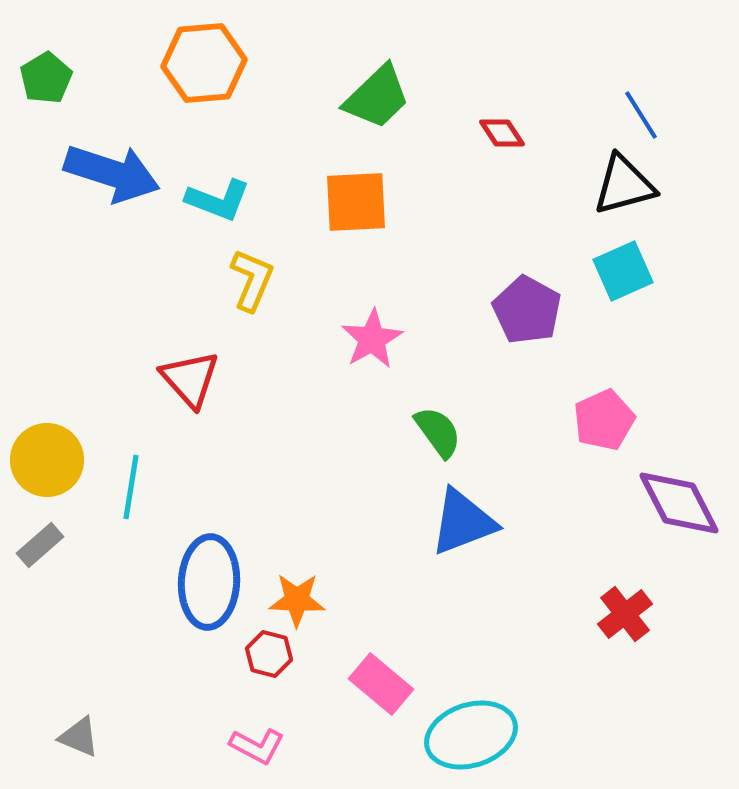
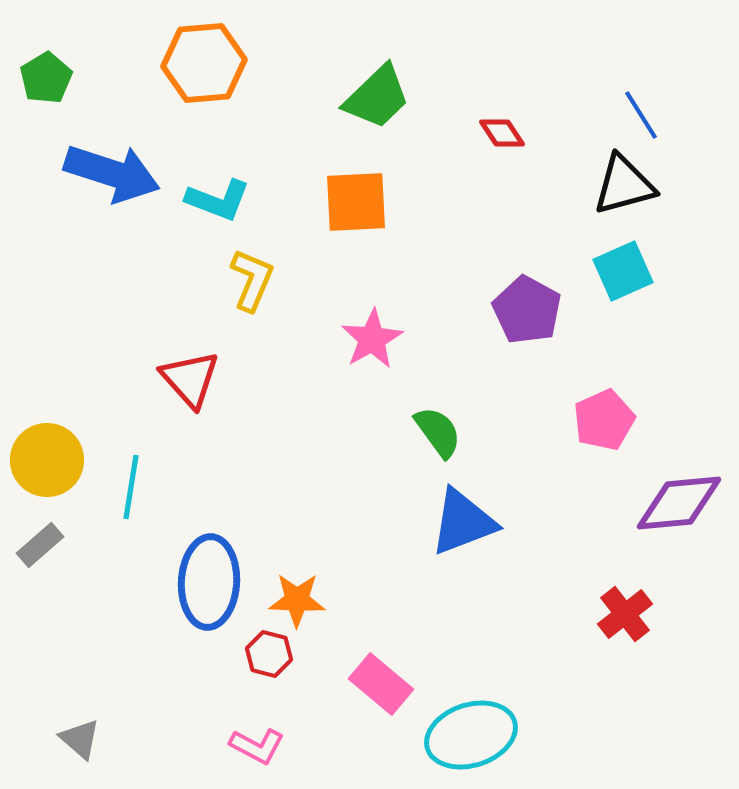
purple diamond: rotated 68 degrees counterclockwise
gray triangle: moved 1 px right, 2 px down; rotated 18 degrees clockwise
